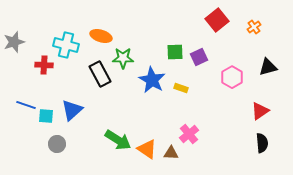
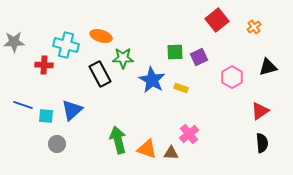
gray star: rotated 15 degrees clockwise
blue line: moved 3 px left
green arrow: rotated 136 degrees counterclockwise
orange triangle: rotated 15 degrees counterclockwise
